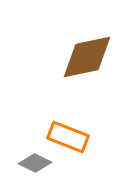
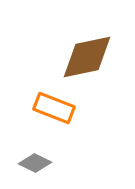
orange rectangle: moved 14 px left, 29 px up
